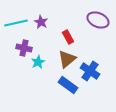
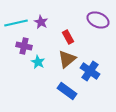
purple cross: moved 2 px up
cyan star: rotated 16 degrees counterclockwise
blue rectangle: moved 1 px left, 6 px down
